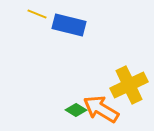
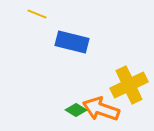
blue rectangle: moved 3 px right, 17 px down
orange arrow: rotated 12 degrees counterclockwise
